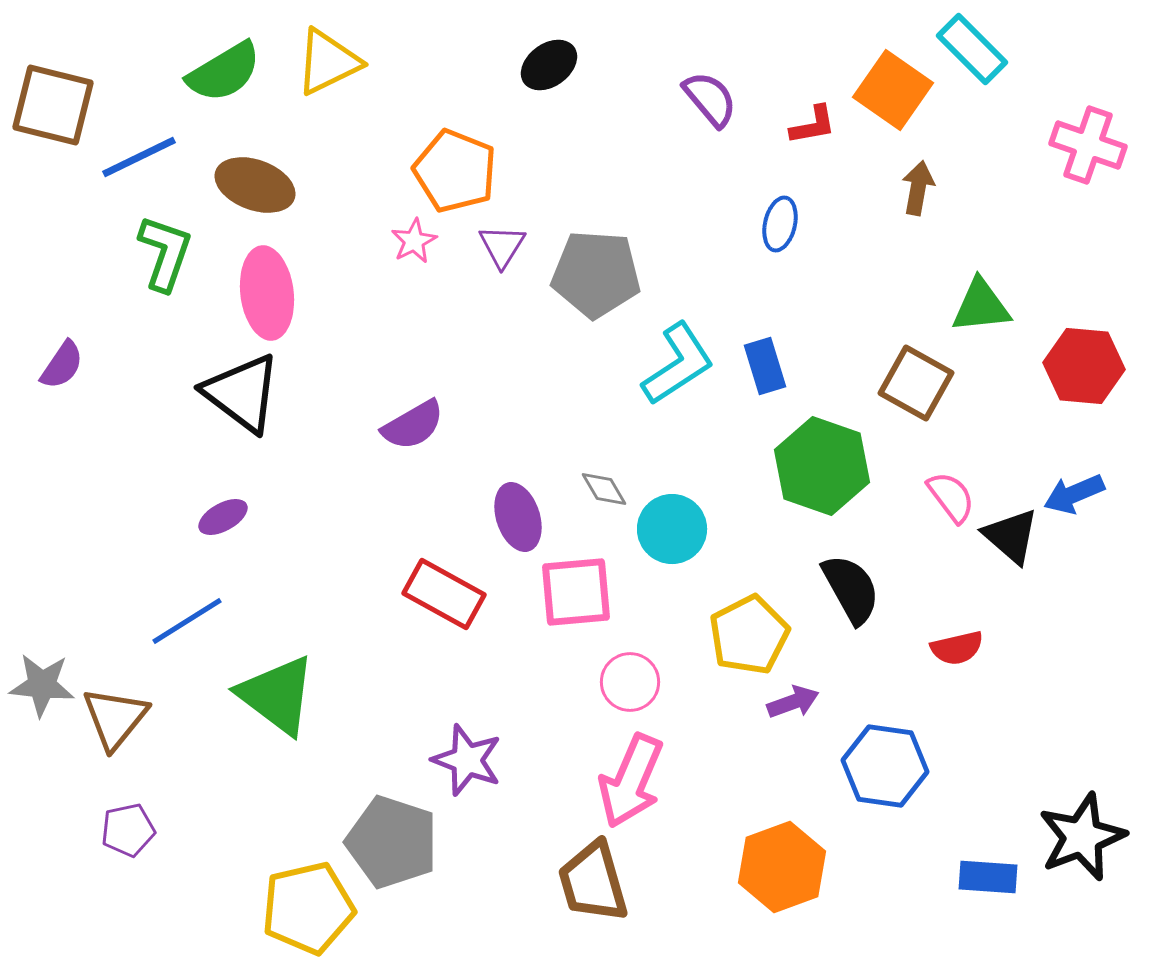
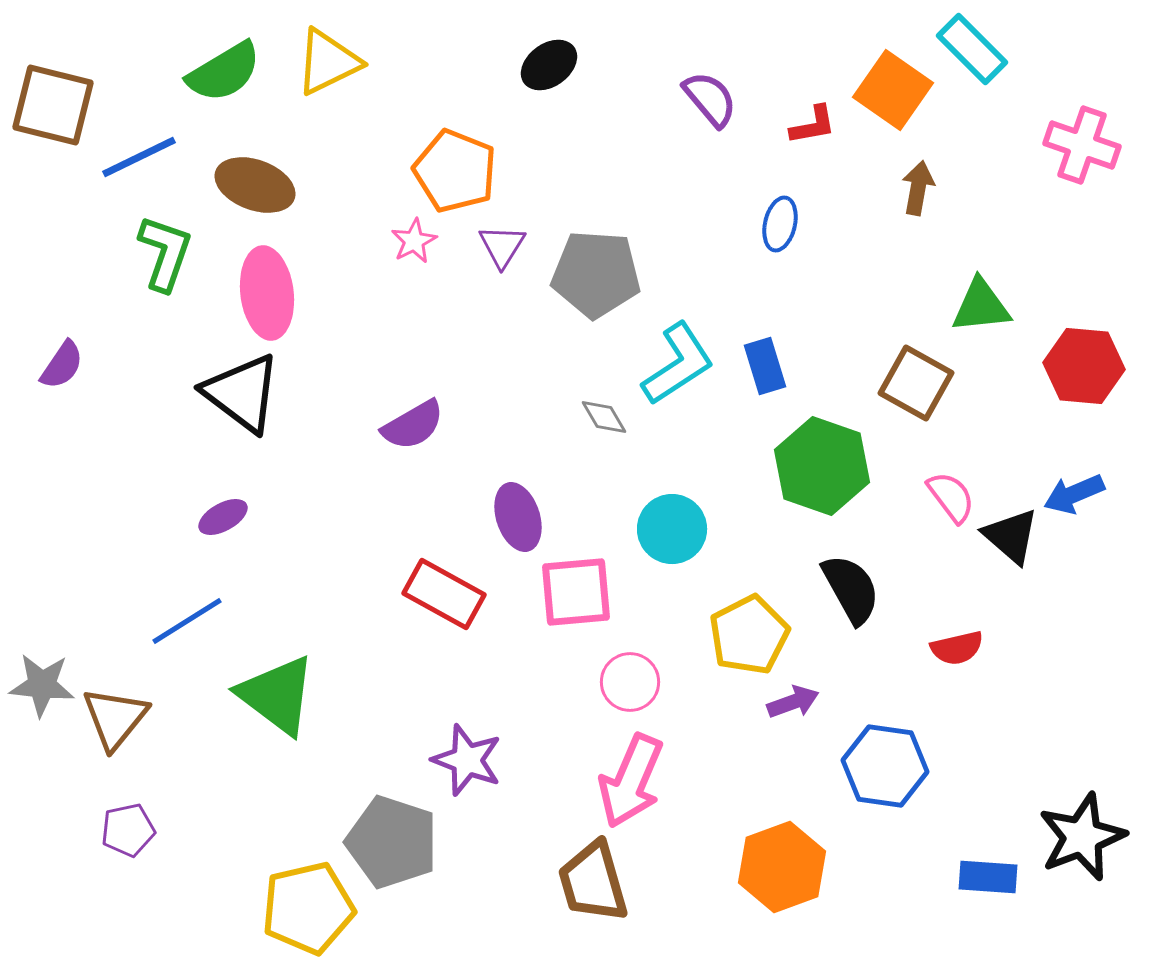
pink cross at (1088, 145): moved 6 px left
gray diamond at (604, 489): moved 72 px up
